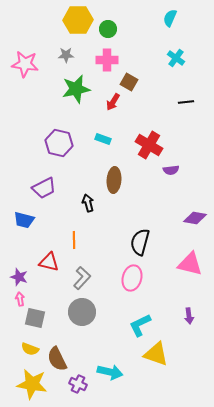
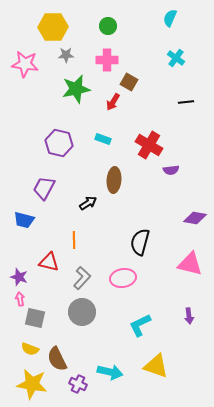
yellow hexagon: moved 25 px left, 7 px down
green circle: moved 3 px up
purple trapezoid: rotated 145 degrees clockwise
black arrow: rotated 72 degrees clockwise
pink ellipse: moved 9 px left; rotated 65 degrees clockwise
yellow triangle: moved 12 px down
